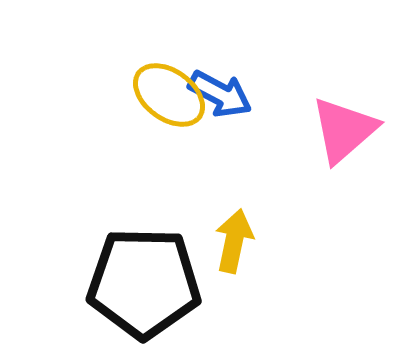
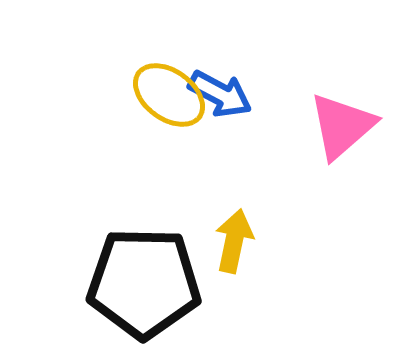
pink triangle: moved 2 px left, 4 px up
